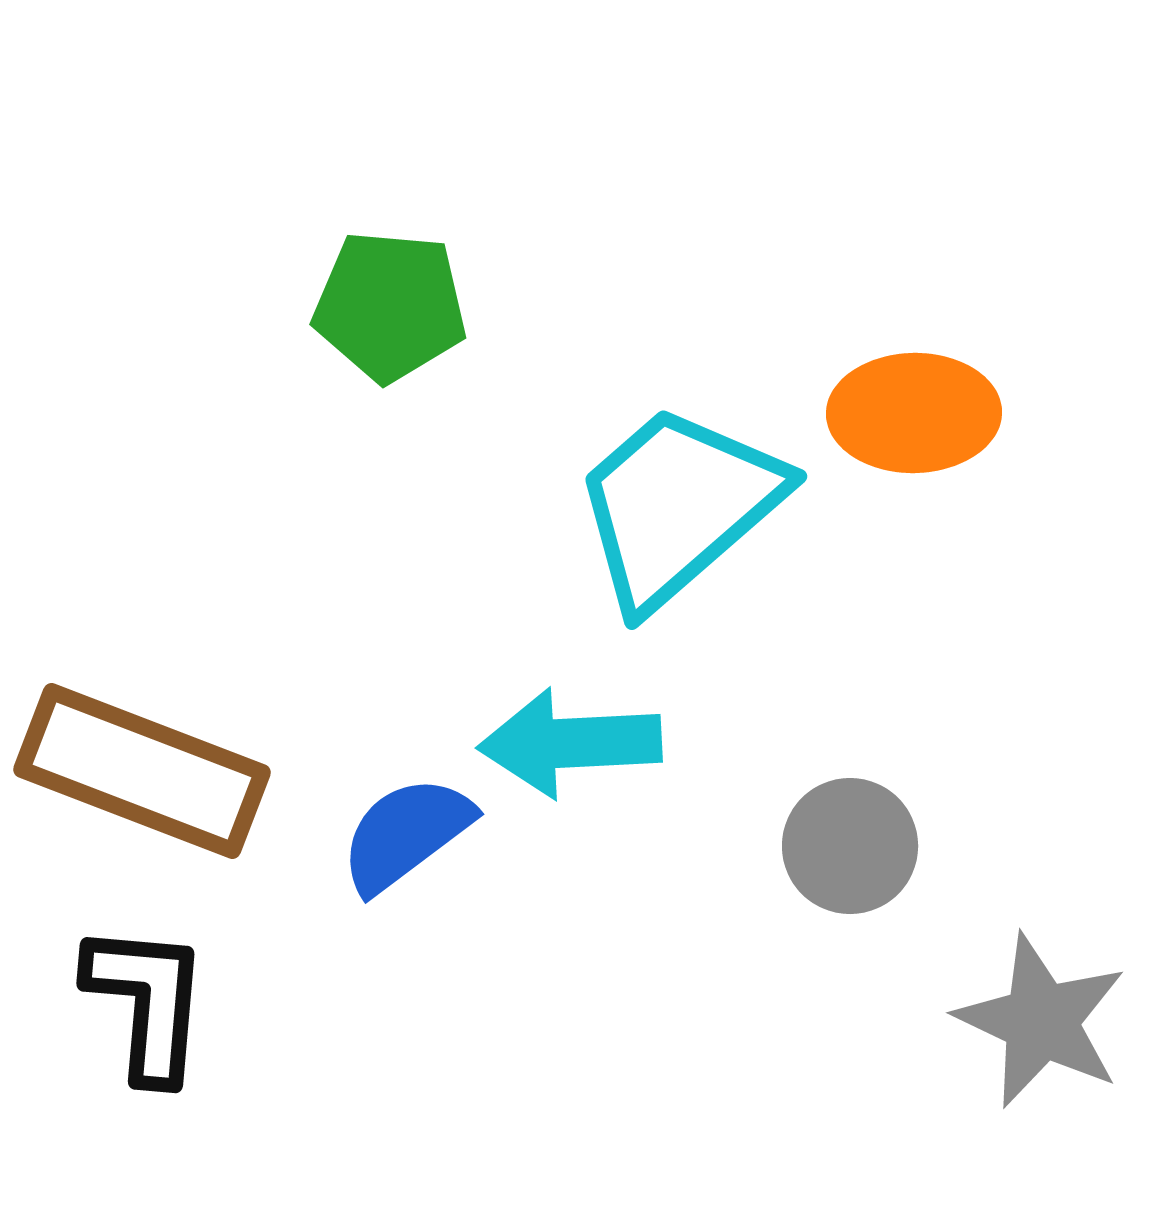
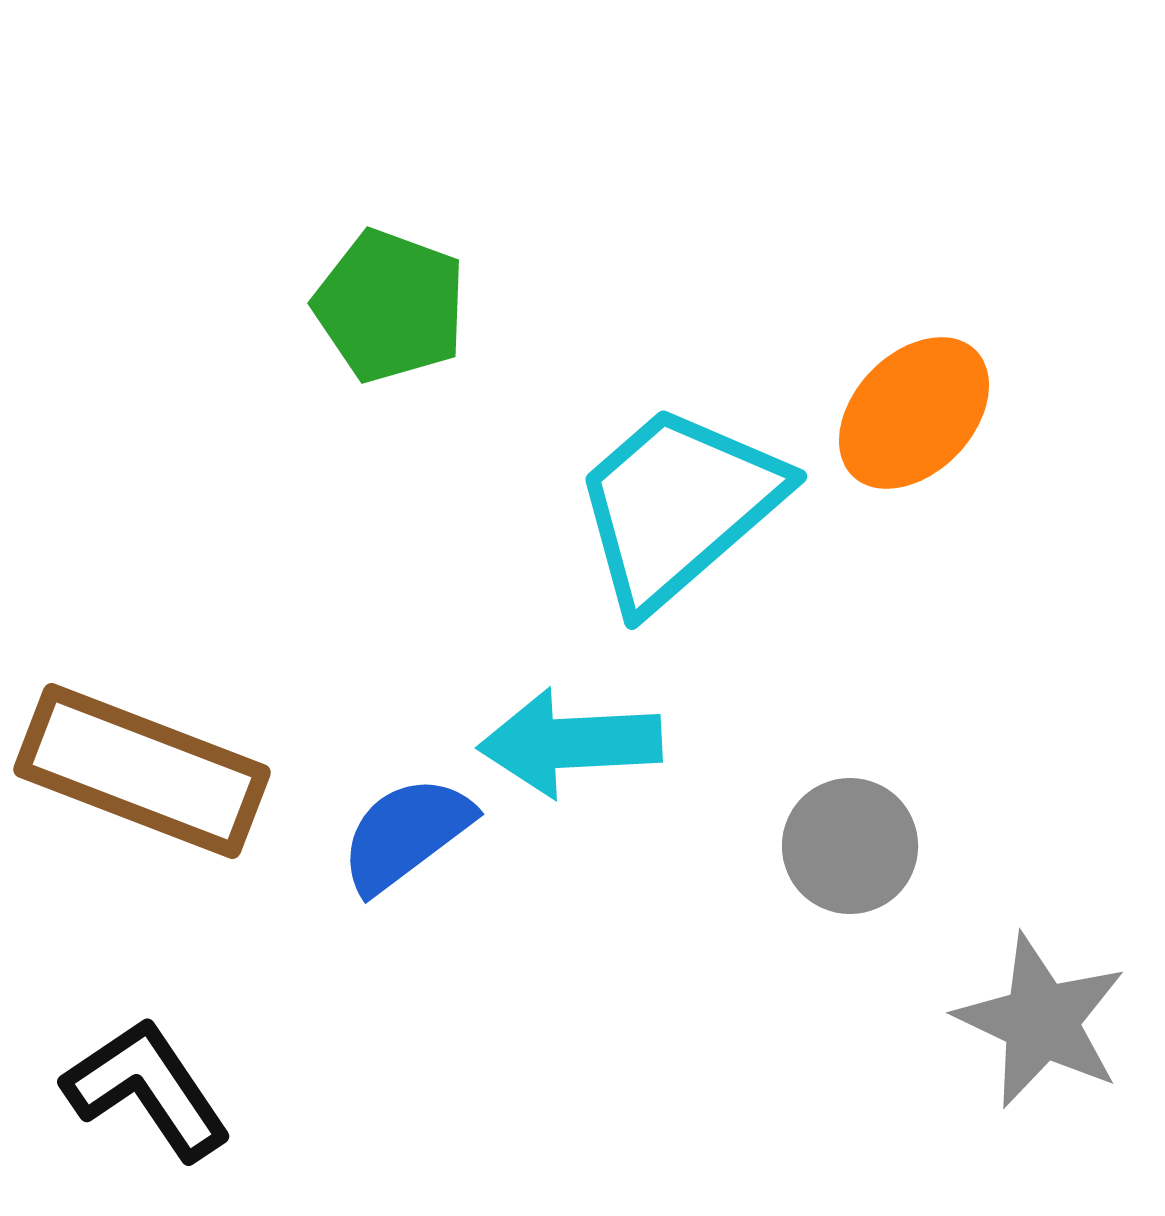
green pentagon: rotated 15 degrees clockwise
orange ellipse: rotated 45 degrees counterclockwise
black L-shape: moved 87 px down; rotated 39 degrees counterclockwise
